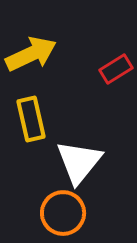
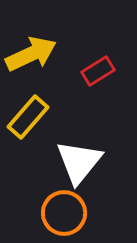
red rectangle: moved 18 px left, 2 px down
yellow rectangle: moved 3 px left, 2 px up; rotated 54 degrees clockwise
orange circle: moved 1 px right
